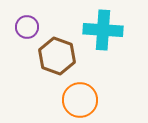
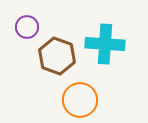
cyan cross: moved 2 px right, 14 px down
